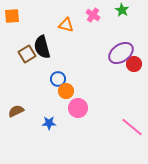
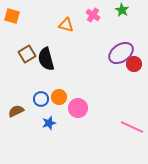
orange square: rotated 21 degrees clockwise
black semicircle: moved 4 px right, 12 px down
blue circle: moved 17 px left, 20 px down
orange circle: moved 7 px left, 6 px down
blue star: rotated 16 degrees counterclockwise
pink line: rotated 15 degrees counterclockwise
